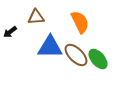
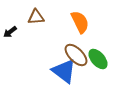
blue triangle: moved 14 px right, 24 px down; rotated 36 degrees clockwise
